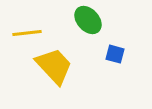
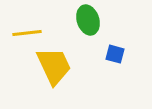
green ellipse: rotated 24 degrees clockwise
yellow trapezoid: rotated 18 degrees clockwise
